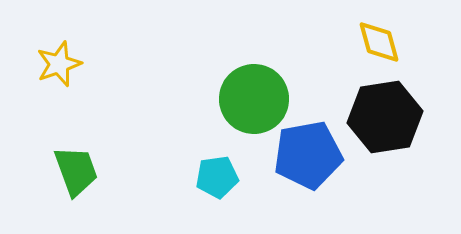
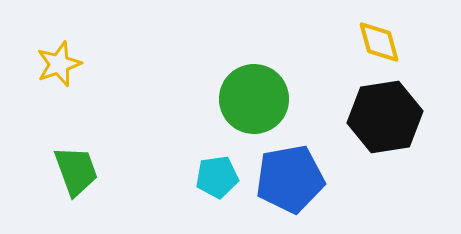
blue pentagon: moved 18 px left, 24 px down
